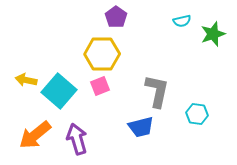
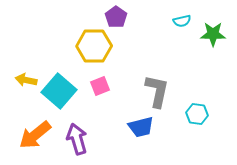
green star: rotated 20 degrees clockwise
yellow hexagon: moved 8 px left, 8 px up
